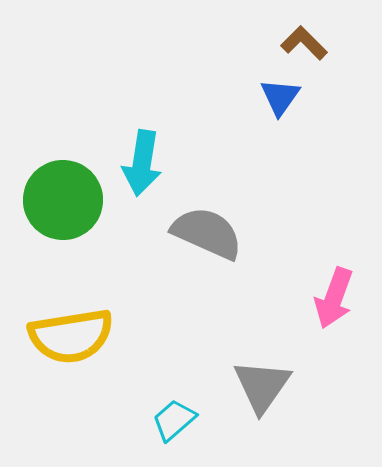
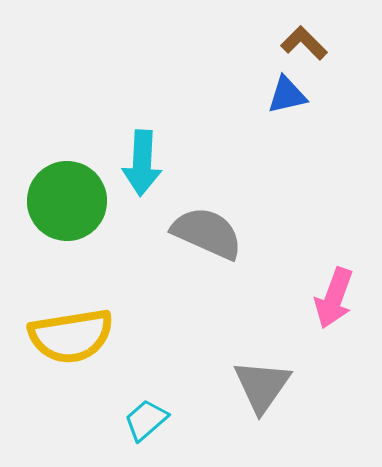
blue triangle: moved 7 px right, 2 px up; rotated 42 degrees clockwise
cyan arrow: rotated 6 degrees counterclockwise
green circle: moved 4 px right, 1 px down
cyan trapezoid: moved 28 px left
